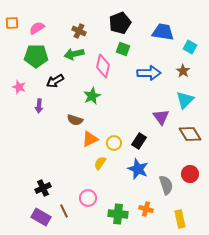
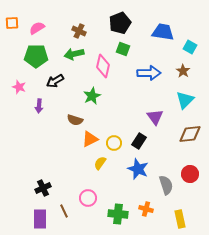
purple triangle: moved 6 px left
brown diamond: rotated 65 degrees counterclockwise
purple rectangle: moved 1 px left, 2 px down; rotated 60 degrees clockwise
